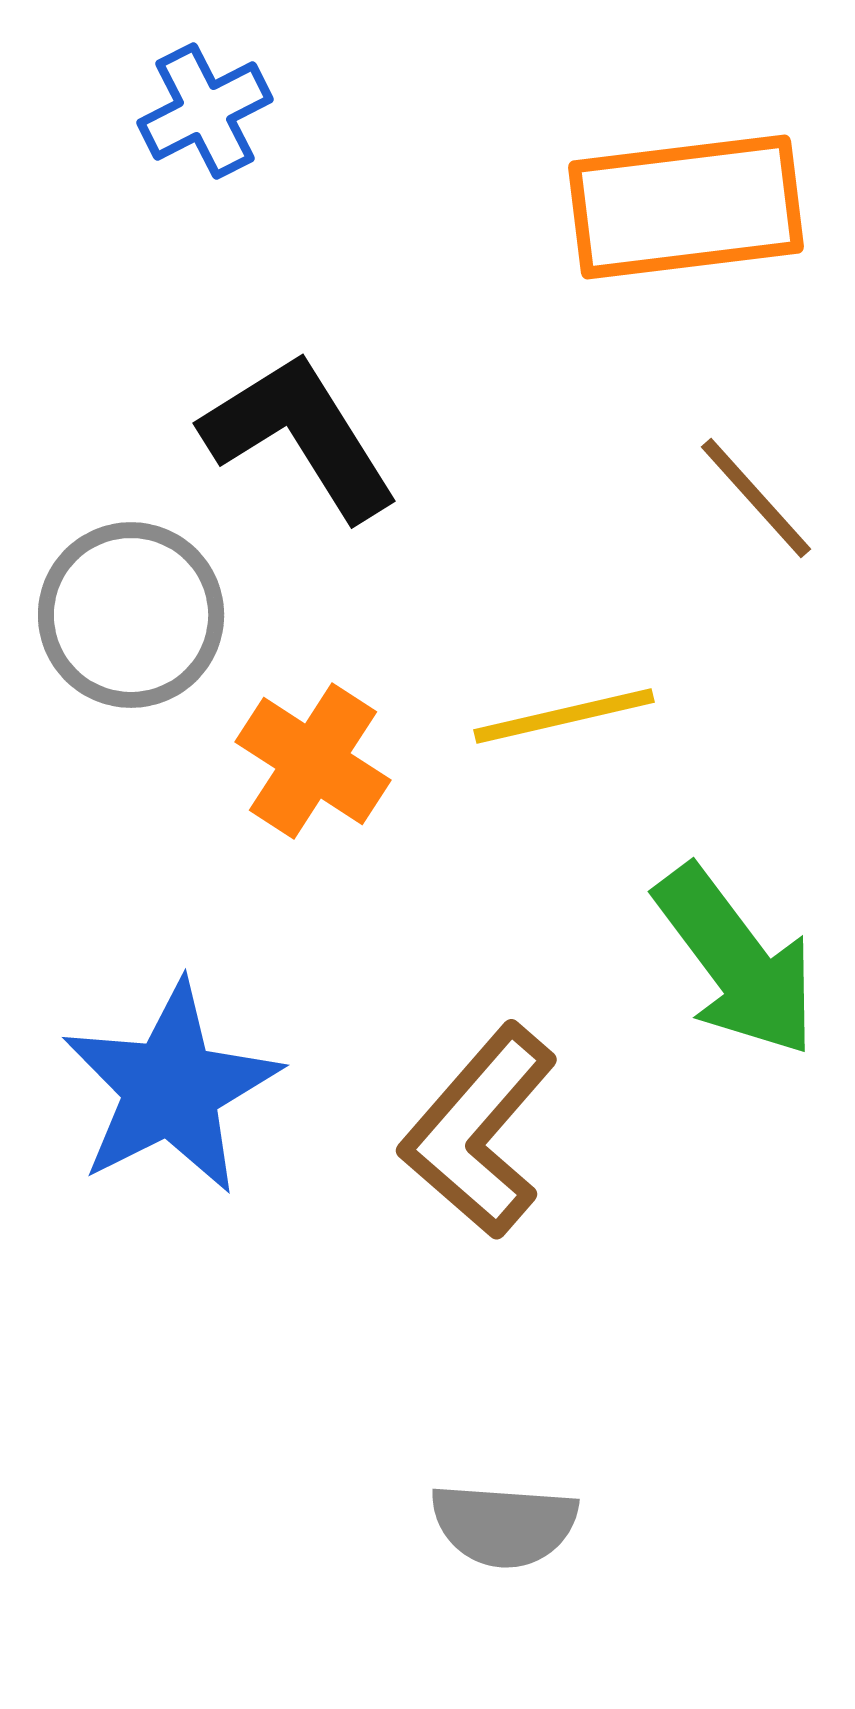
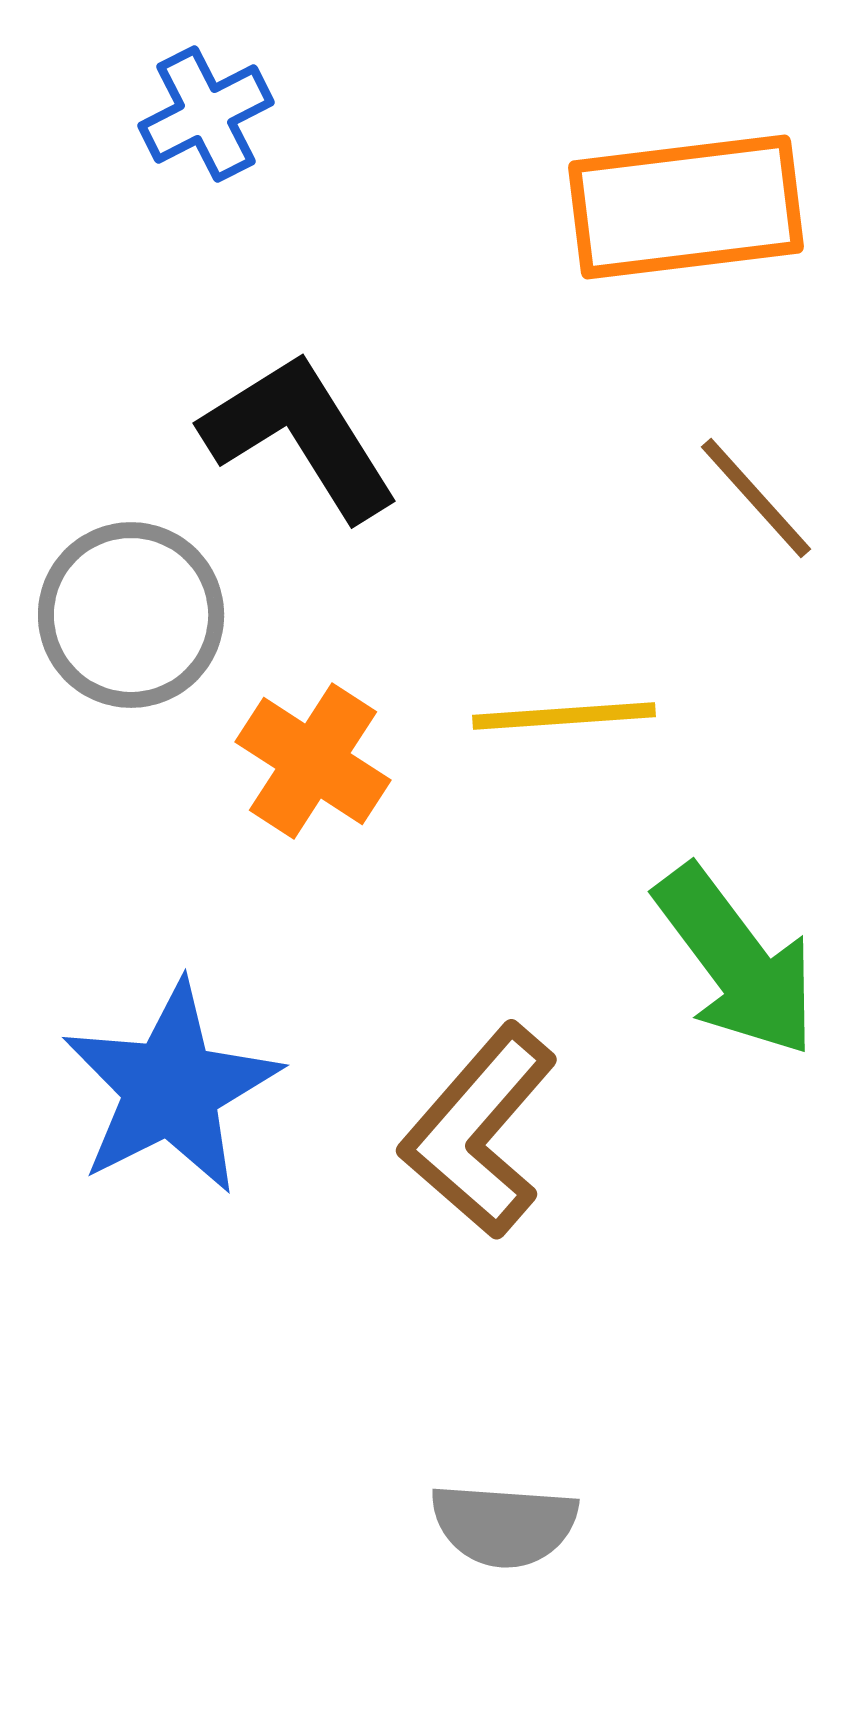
blue cross: moved 1 px right, 3 px down
yellow line: rotated 9 degrees clockwise
